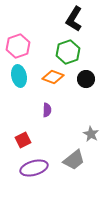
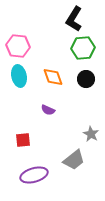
pink hexagon: rotated 25 degrees clockwise
green hexagon: moved 15 px right, 4 px up; rotated 15 degrees clockwise
orange diamond: rotated 50 degrees clockwise
purple semicircle: moved 1 px right; rotated 112 degrees clockwise
red square: rotated 21 degrees clockwise
purple ellipse: moved 7 px down
